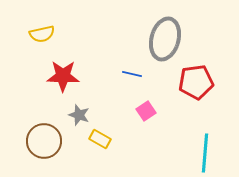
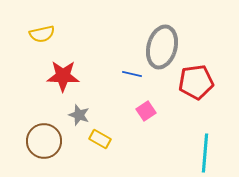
gray ellipse: moved 3 px left, 8 px down
